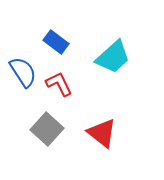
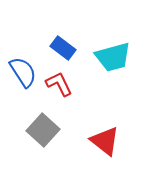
blue rectangle: moved 7 px right, 6 px down
cyan trapezoid: rotated 27 degrees clockwise
gray square: moved 4 px left, 1 px down
red triangle: moved 3 px right, 8 px down
